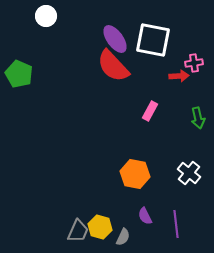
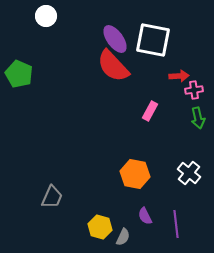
pink cross: moved 27 px down
gray trapezoid: moved 26 px left, 34 px up
